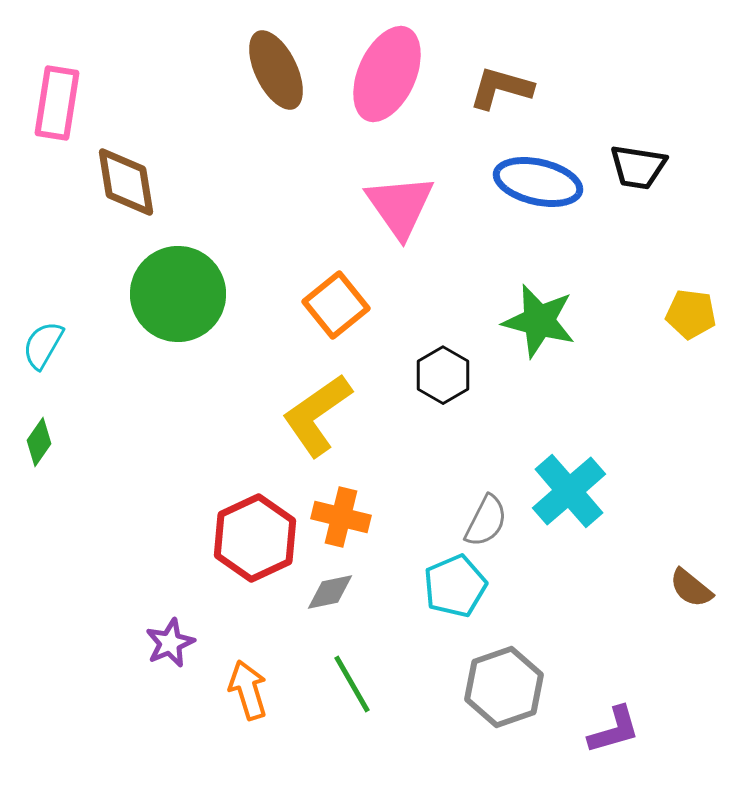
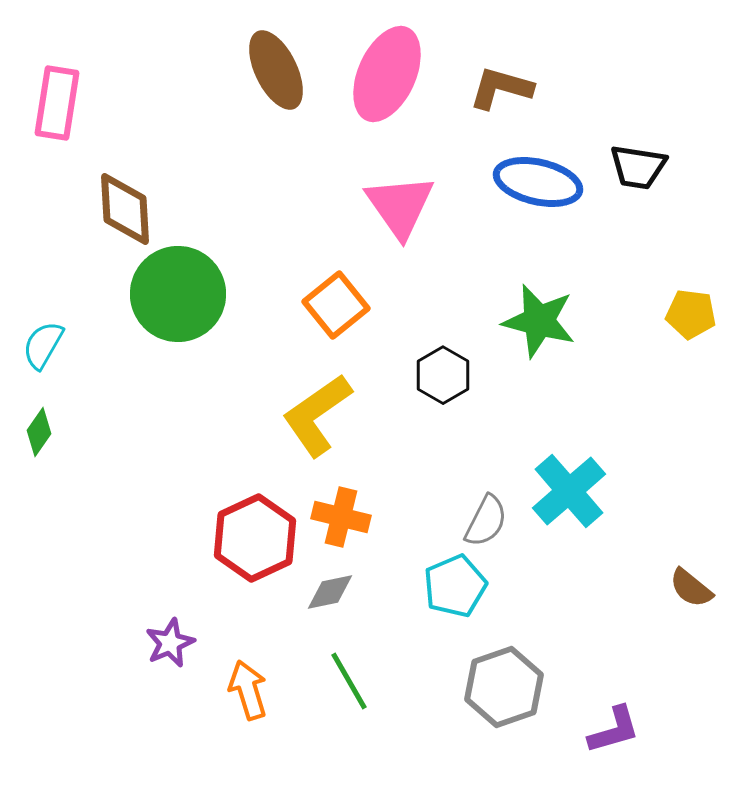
brown diamond: moved 1 px left, 27 px down; rotated 6 degrees clockwise
green diamond: moved 10 px up
green line: moved 3 px left, 3 px up
